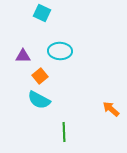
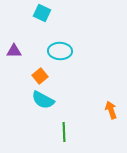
purple triangle: moved 9 px left, 5 px up
cyan semicircle: moved 4 px right
orange arrow: moved 1 px down; rotated 30 degrees clockwise
